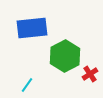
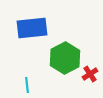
green hexagon: moved 2 px down
cyan line: rotated 42 degrees counterclockwise
